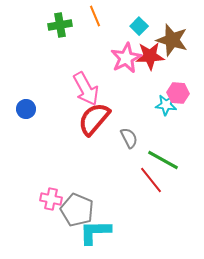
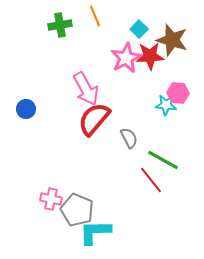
cyan square: moved 3 px down
